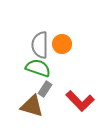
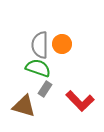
brown triangle: moved 8 px left
